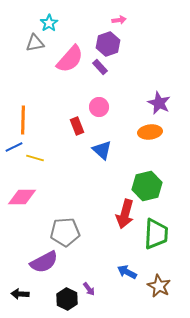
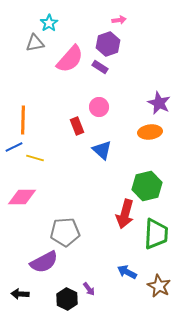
purple rectangle: rotated 14 degrees counterclockwise
